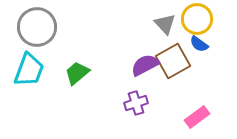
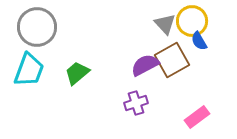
yellow circle: moved 5 px left, 2 px down
blue semicircle: moved 3 px up; rotated 24 degrees clockwise
brown square: moved 1 px left, 1 px up
